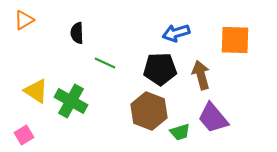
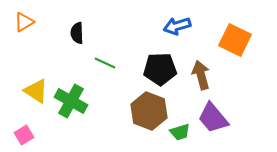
orange triangle: moved 2 px down
blue arrow: moved 1 px right, 7 px up
orange square: rotated 24 degrees clockwise
